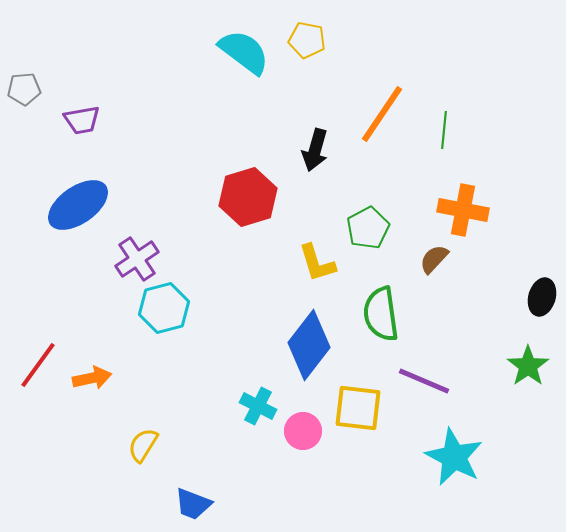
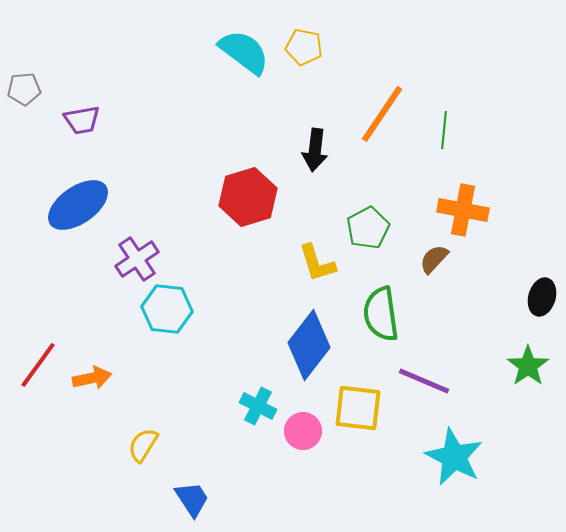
yellow pentagon: moved 3 px left, 7 px down
black arrow: rotated 9 degrees counterclockwise
cyan hexagon: moved 3 px right, 1 px down; rotated 21 degrees clockwise
blue trapezoid: moved 1 px left, 5 px up; rotated 144 degrees counterclockwise
